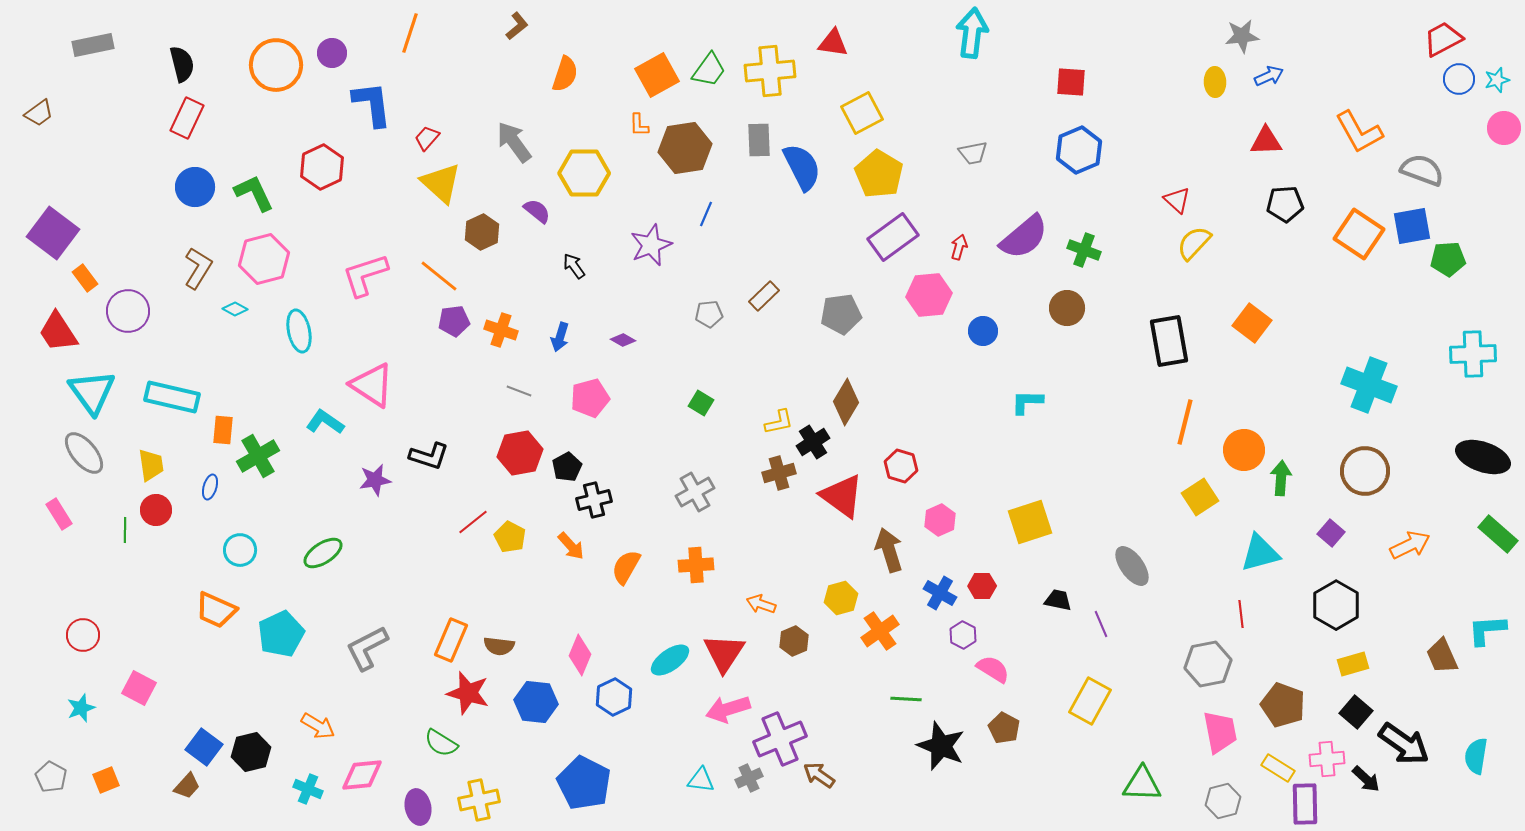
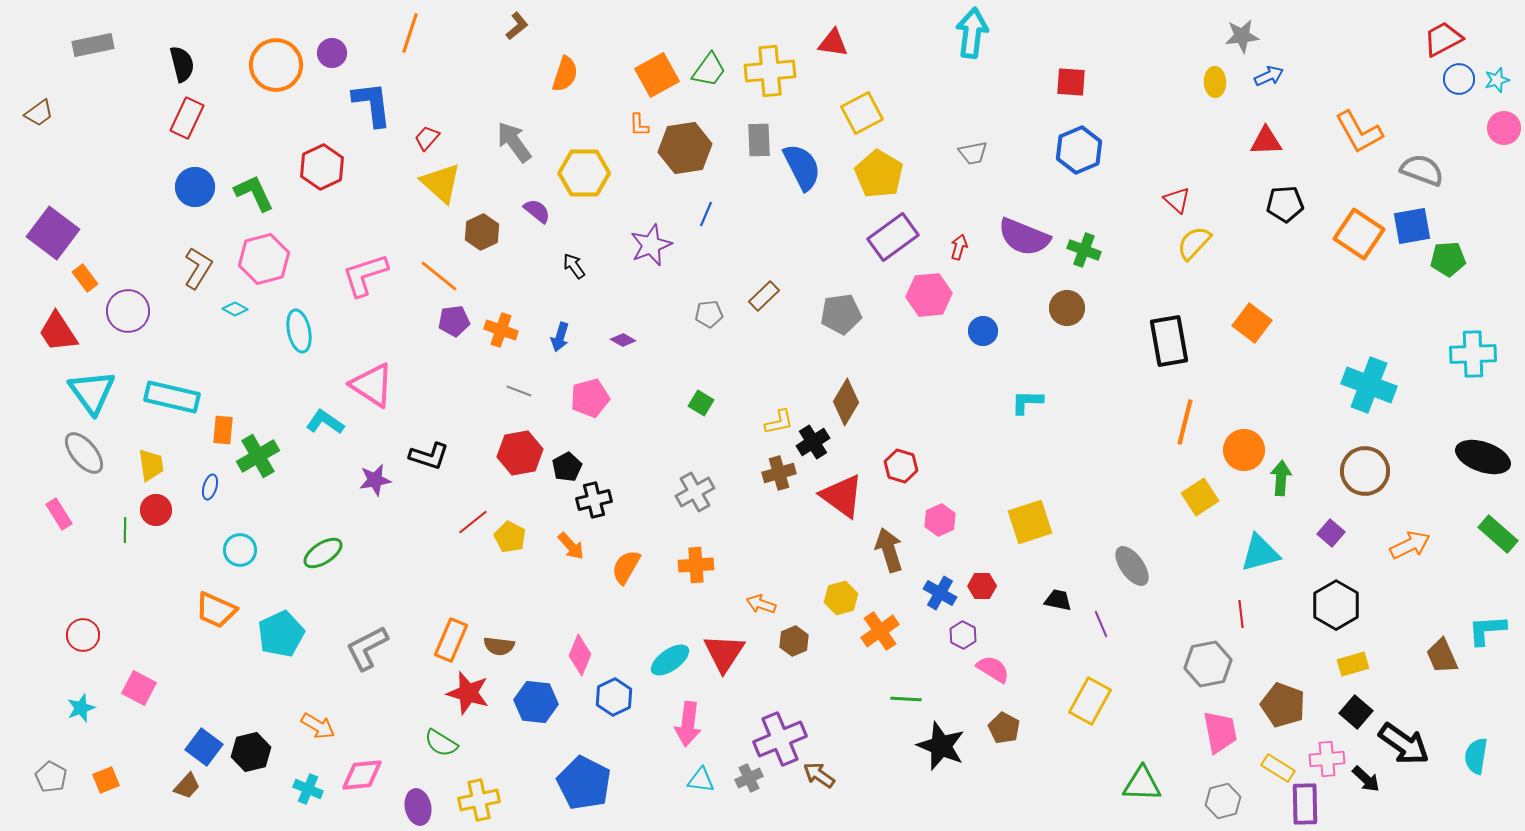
purple semicircle at (1024, 237): rotated 62 degrees clockwise
pink arrow at (728, 709): moved 40 px left, 15 px down; rotated 66 degrees counterclockwise
